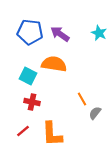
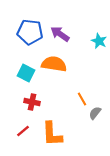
cyan star: moved 8 px down
cyan square: moved 2 px left, 3 px up
